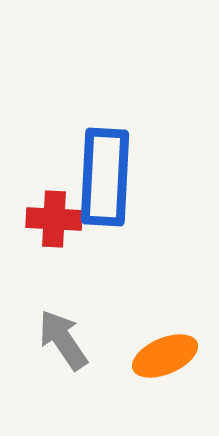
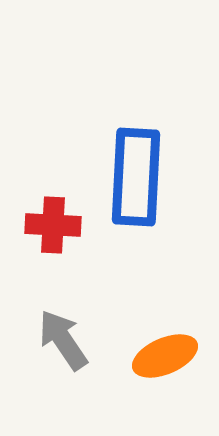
blue rectangle: moved 31 px right
red cross: moved 1 px left, 6 px down
